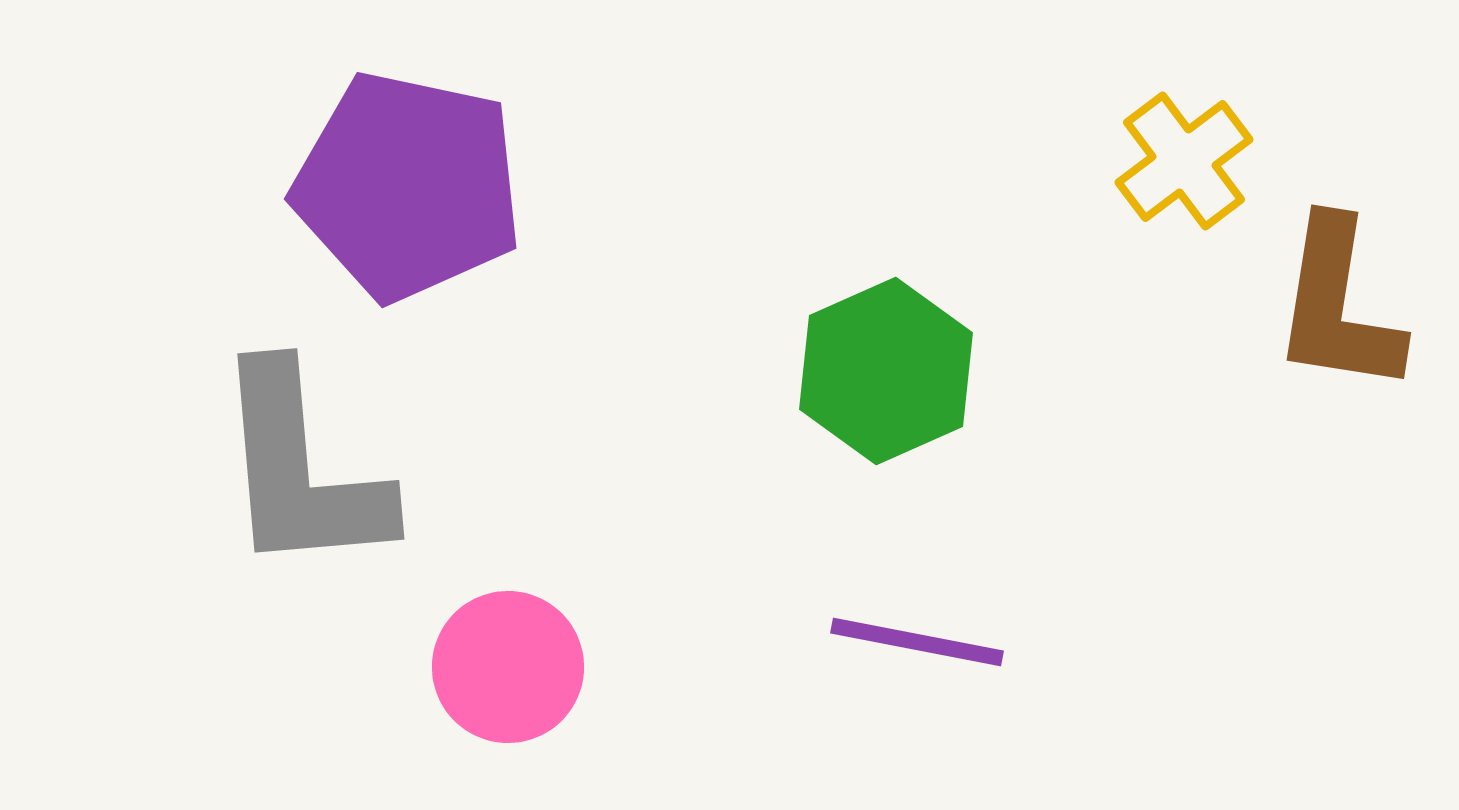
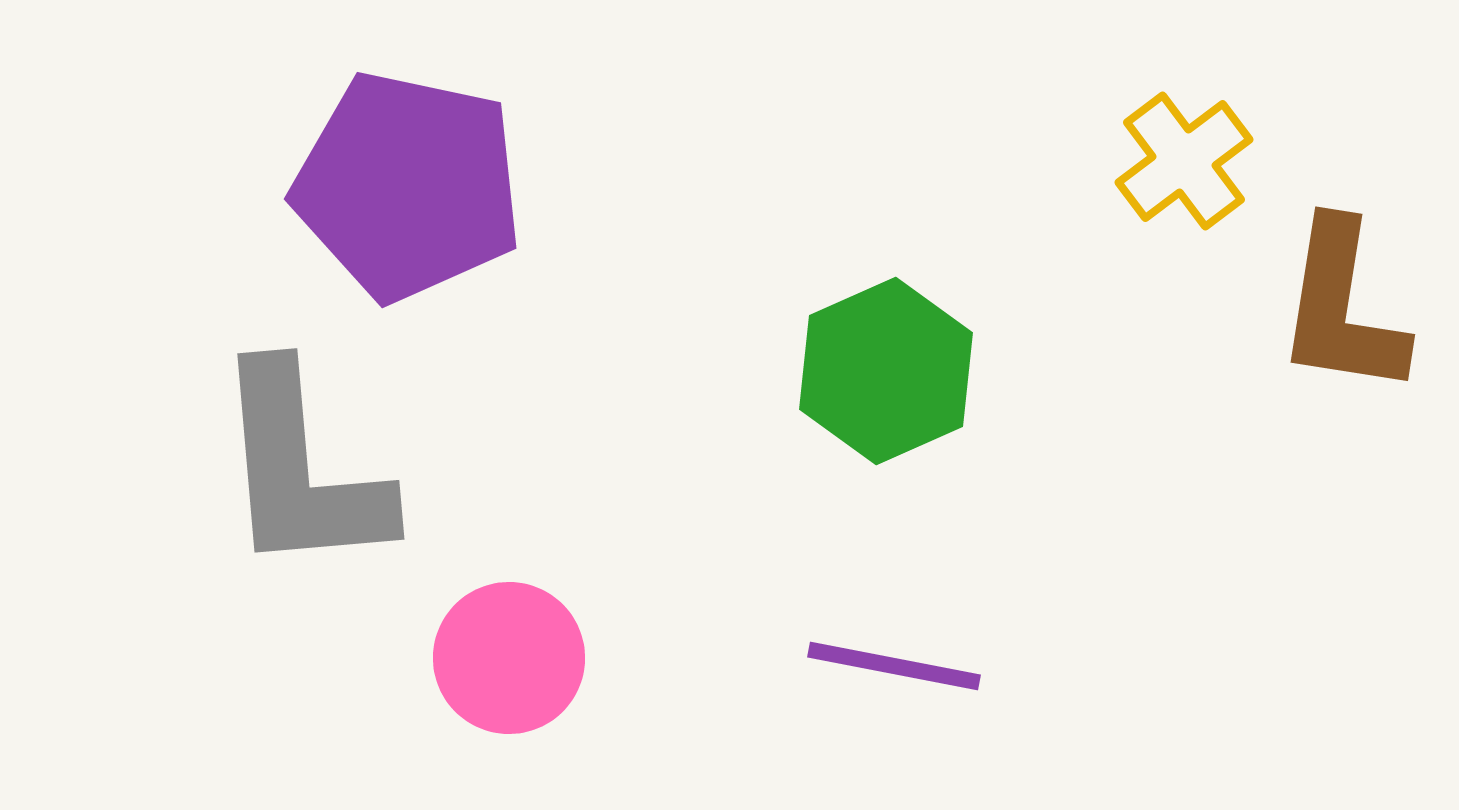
brown L-shape: moved 4 px right, 2 px down
purple line: moved 23 px left, 24 px down
pink circle: moved 1 px right, 9 px up
